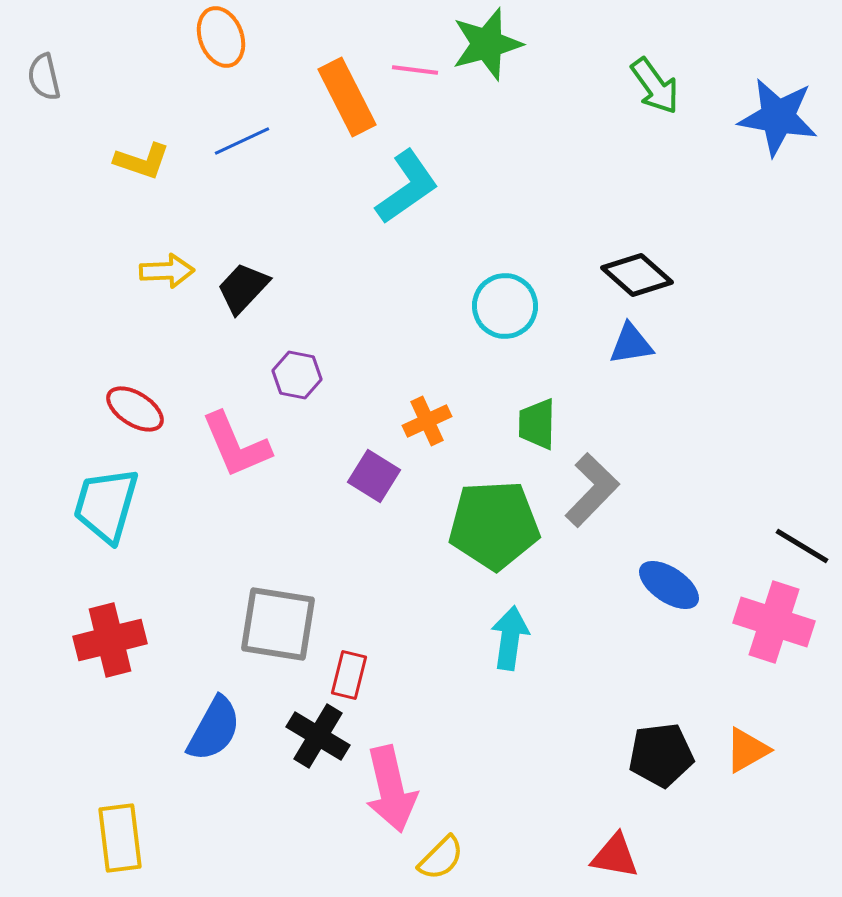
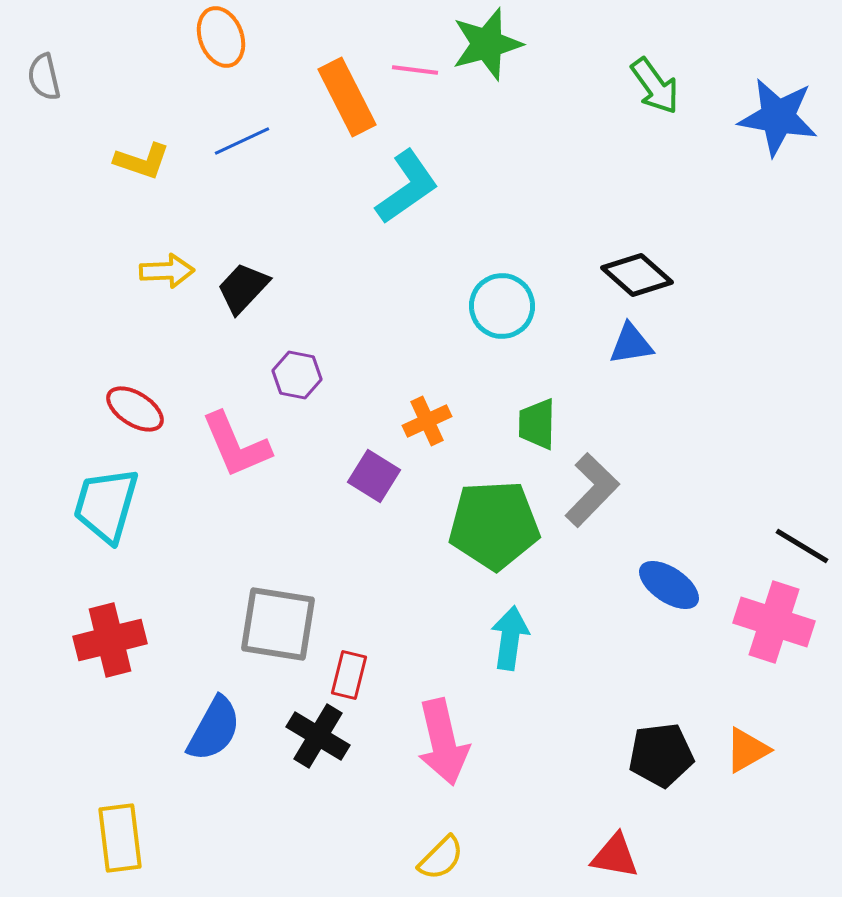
cyan circle: moved 3 px left
pink arrow: moved 52 px right, 47 px up
